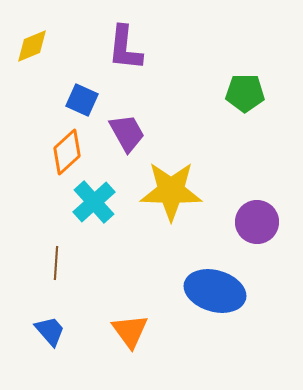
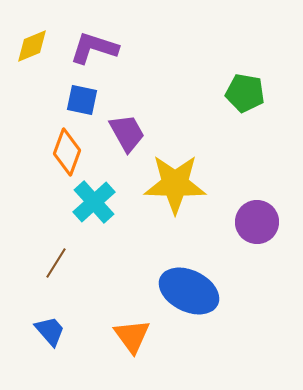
purple L-shape: moved 31 px left; rotated 102 degrees clockwise
green pentagon: rotated 9 degrees clockwise
blue square: rotated 12 degrees counterclockwise
orange diamond: rotated 27 degrees counterclockwise
yellow star: moved 4 px right, 7 px up
brown line: rotated 28 degrees clockwise
blue ellipse: moved 26 px left; rotated 10 degrees clockwise
orange triangle: moved 2 px right, 5 px down
